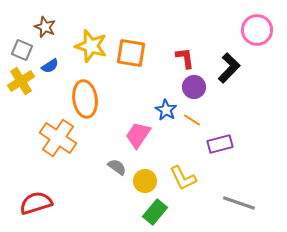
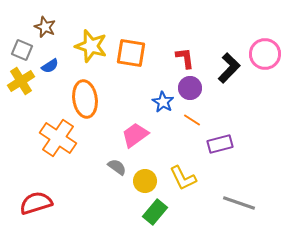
pink circle: moved 8 px right, 24 px down
purple circle: moved 4 px left, 1 px down
blue star: moved 3 px left, 8 px up
pink trapezoid: moved 3 px left; rotated 20 degrees clockwise
